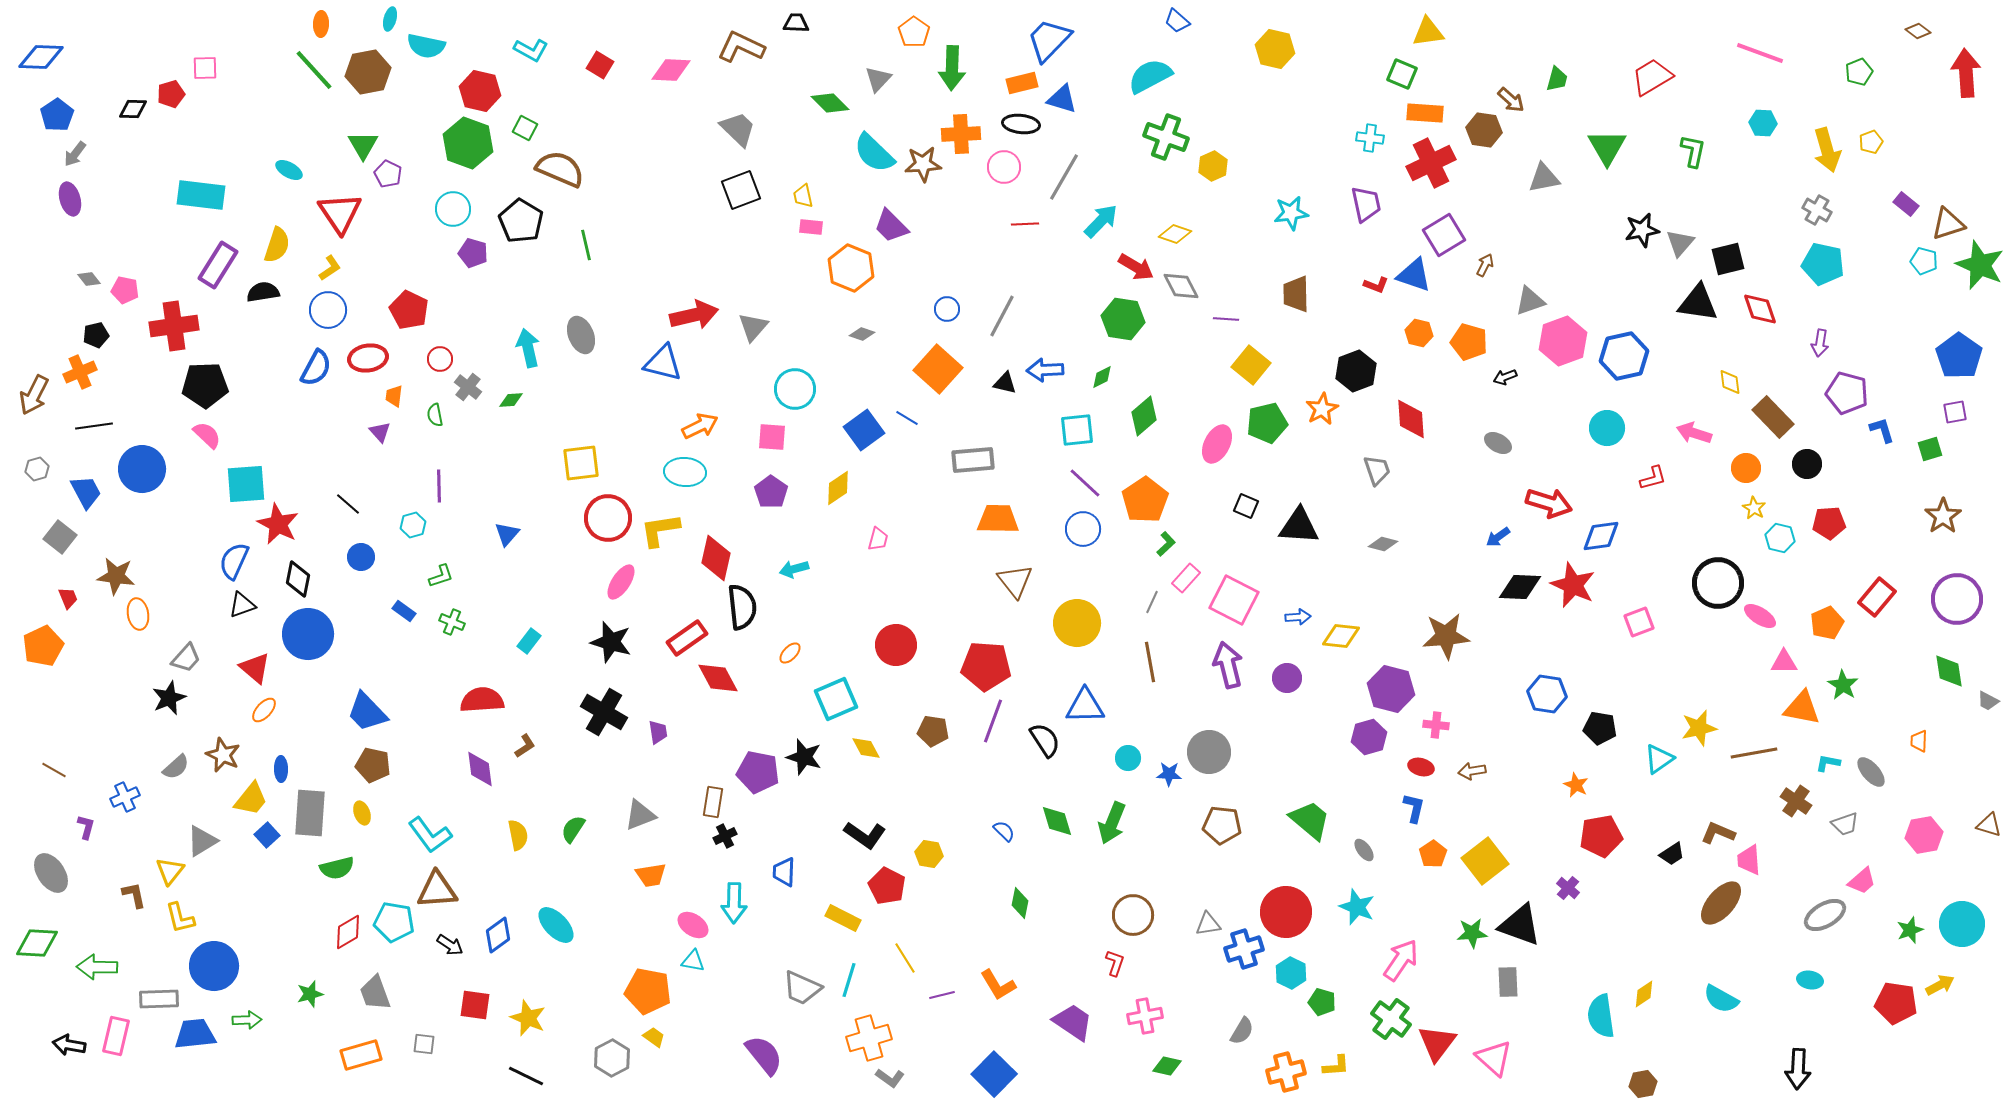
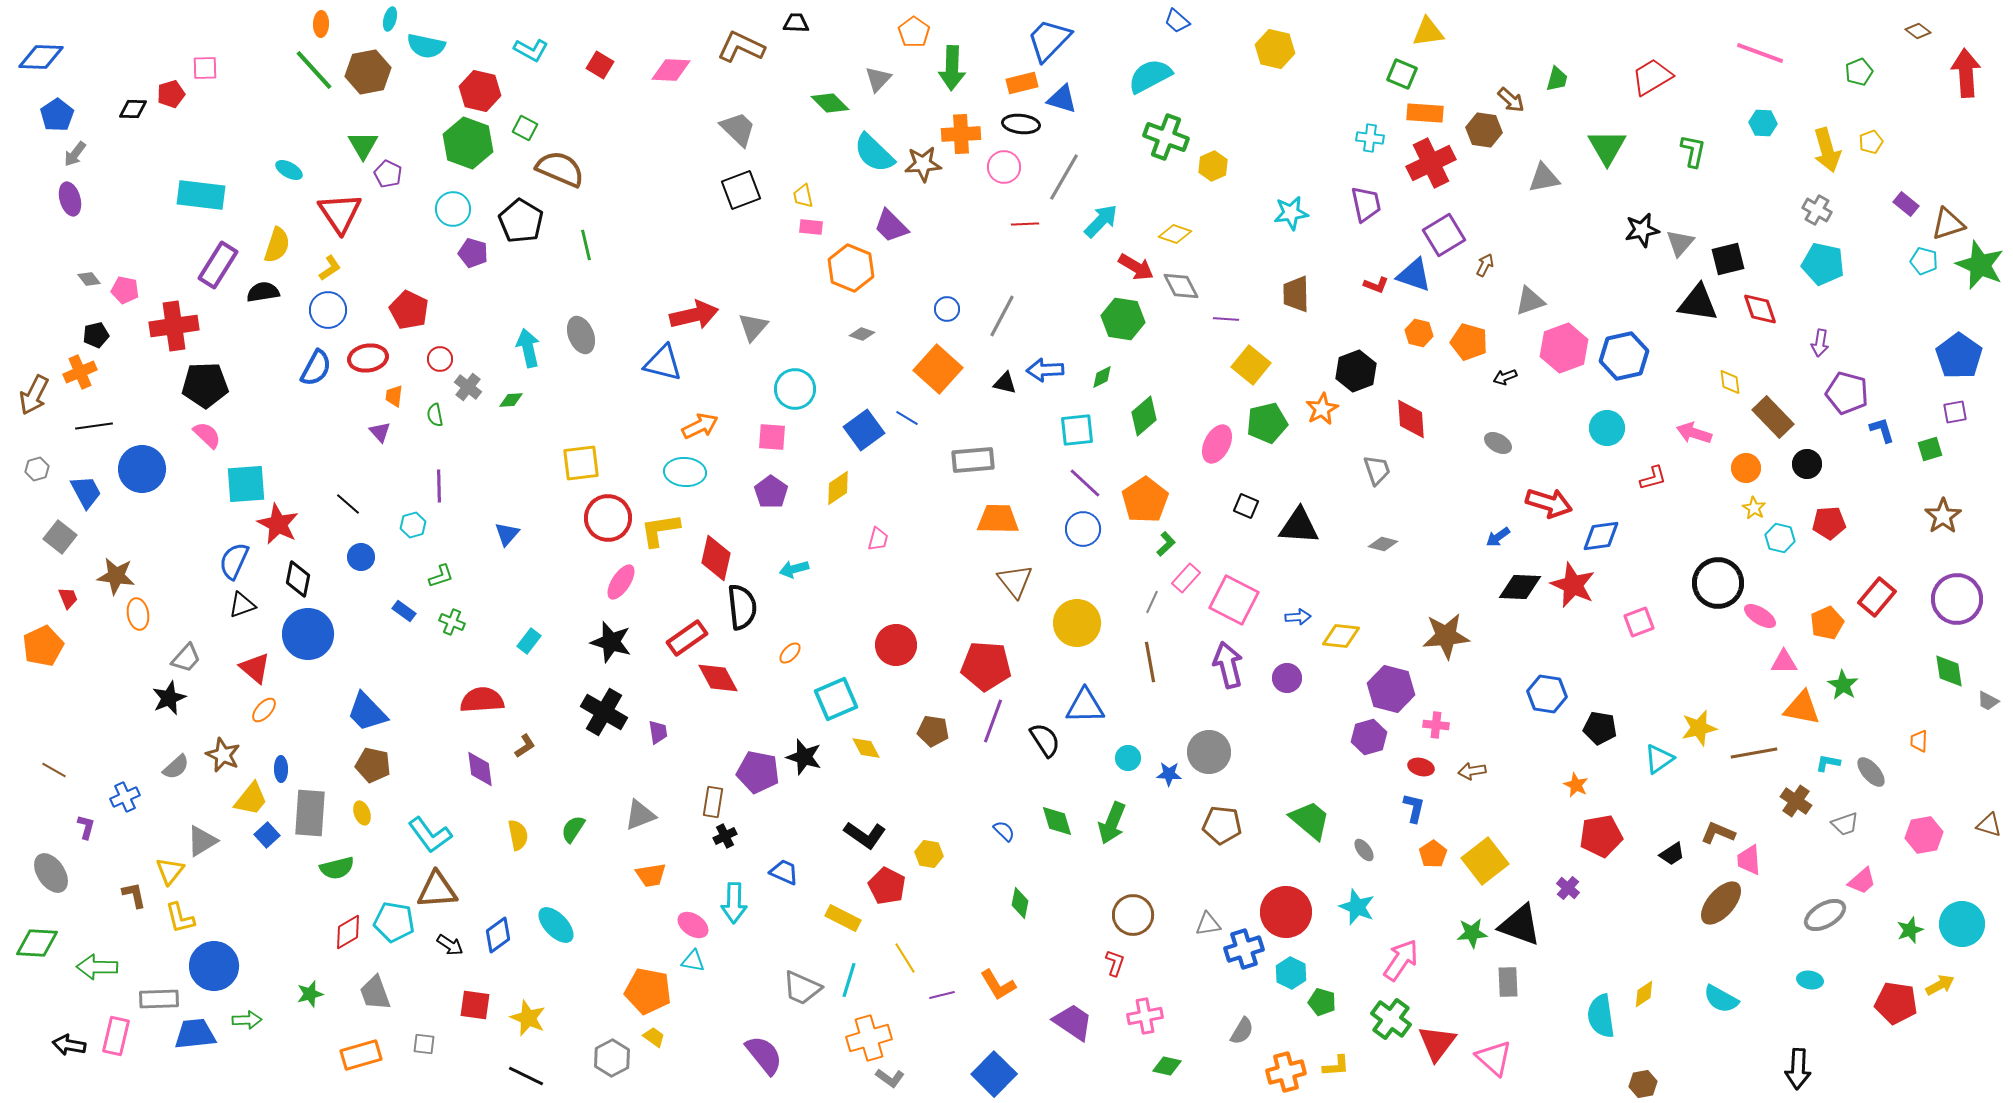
pink hexagon at (1563, 341): moved 1 px right, 7 px down
blue trapezoid at (784, 872): rotated 112 degrees clockwise
